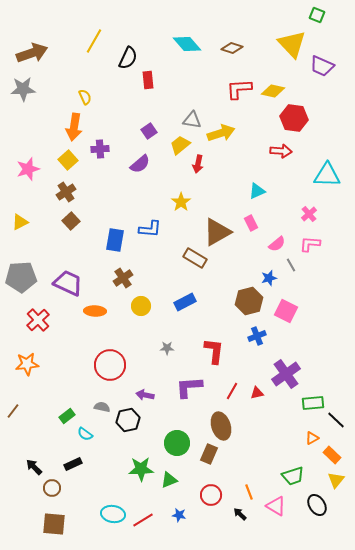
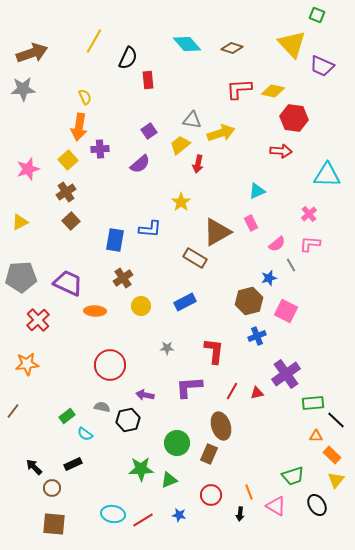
orange arrow at (74, 127): moved 5 px right
orange triangle at (312, 438): moved 4 px right, 2 px up; rotated 32 degrees clockwise
black arrow at (240, 514): rotated 128 degrees counterclockwise
